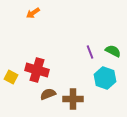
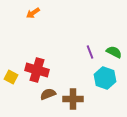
green semicircle: moved 1 px right, 1 px down
